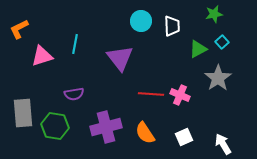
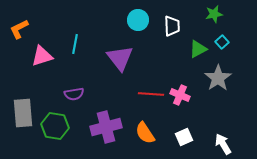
cyan circle: moved 3 px left, 1 px up
